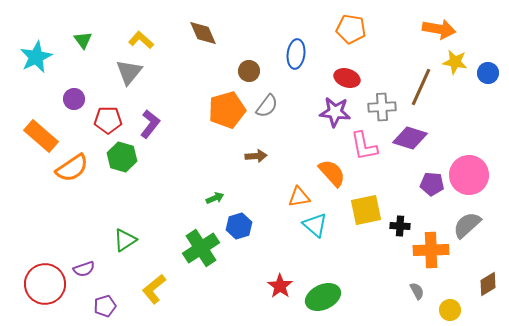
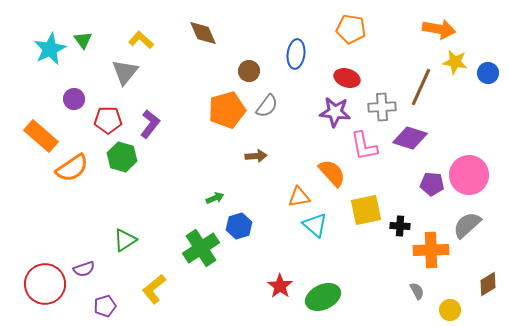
cyan star at (36, 57): moved 14 px right, 8 px up
gray triangle at (129, 72): moved 4 px left
